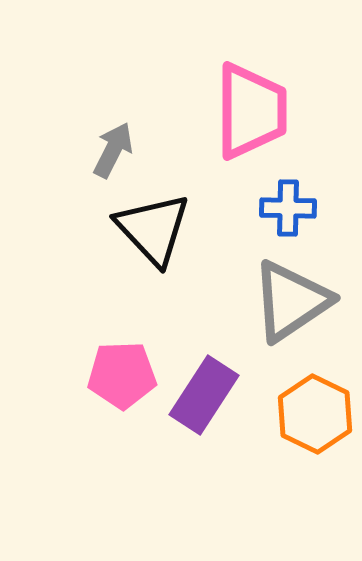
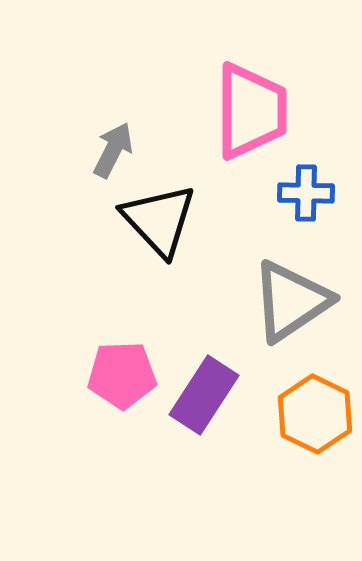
blue cross: moved 18 px right, 15 px up
black triangle: moved 6 px right, 9 px up
